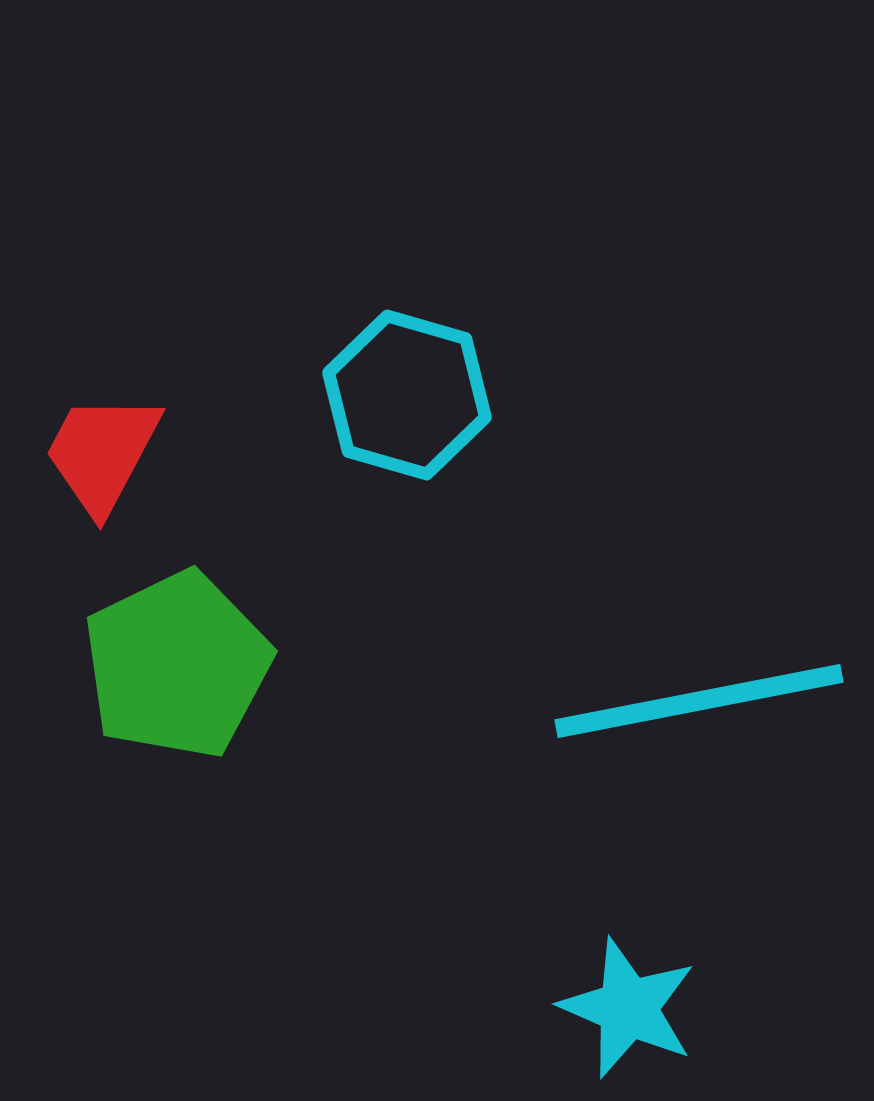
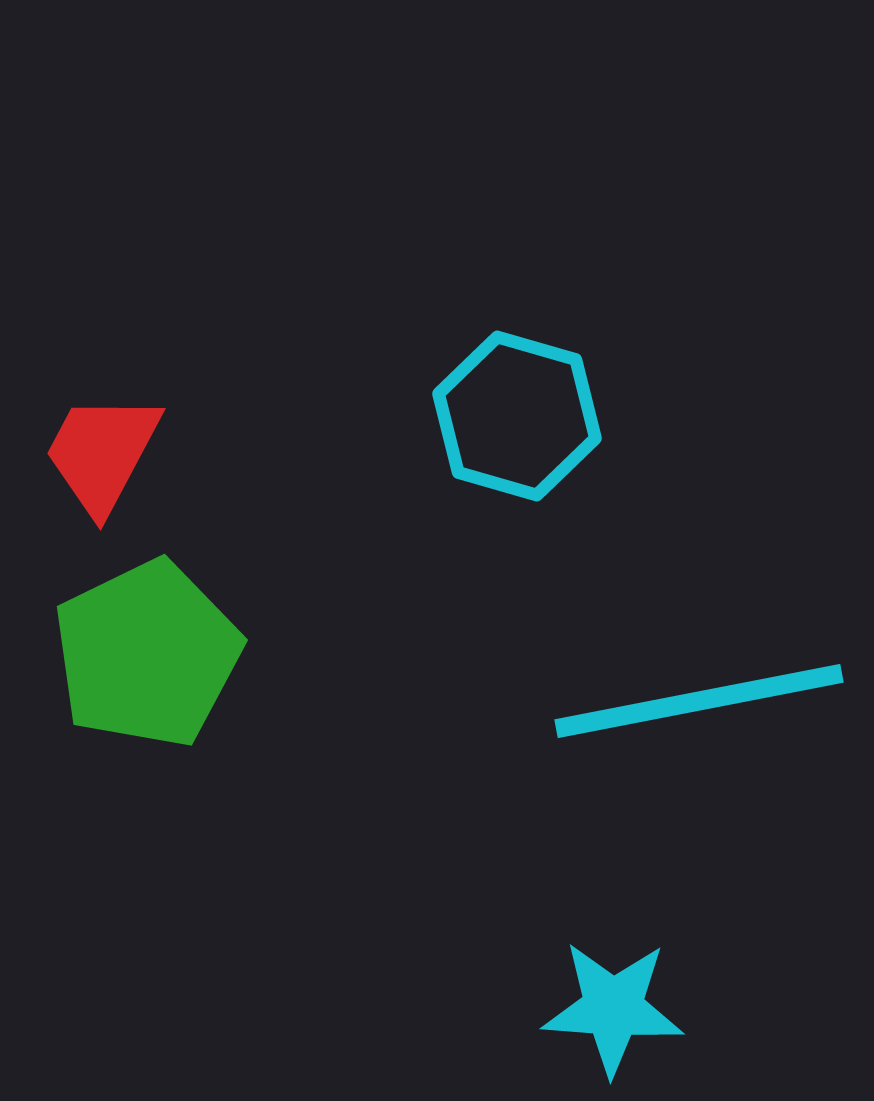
cyan hexagon: moved 110 px right, 21 px down
green pentagon: moved 30 px left, 11 px up
cyan star: moved 15 px left; rotated 19 degrees counterclockwise
